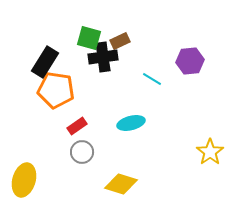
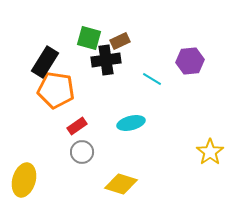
black cross: moved 3 px right, 3 px down
